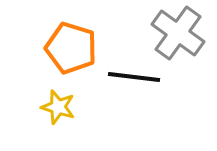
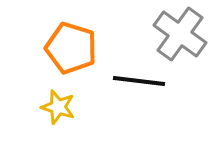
gray cross: moved 2 px right, 1 px down
black line: moved 5 px right, 4 px down
